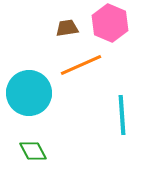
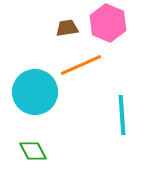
pink hexagon: moved 2 px left
cyan circle: moved 6 px right, 1 px up
